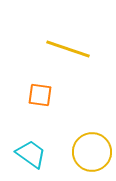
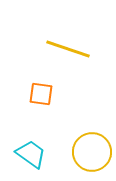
orange square: moved 1 px right, 1 px up
